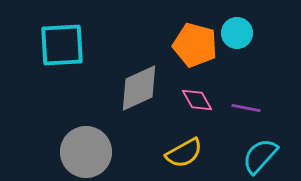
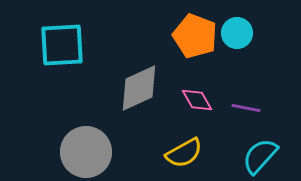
orange pentagon: moved 9 px up; rotated 6 degrees clockwise
